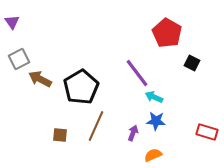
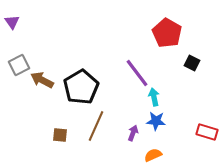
gray square: moved 6 px down
brown arrow: moved 2 px right, 1 px down
cyan arrow: rotated 54 degrees clockwise
